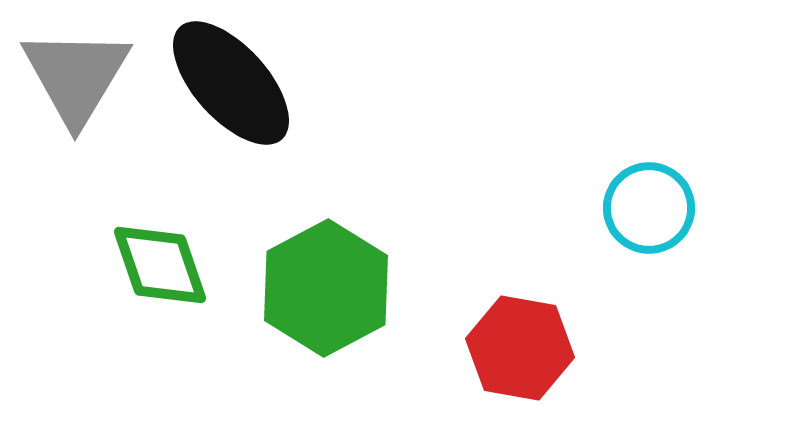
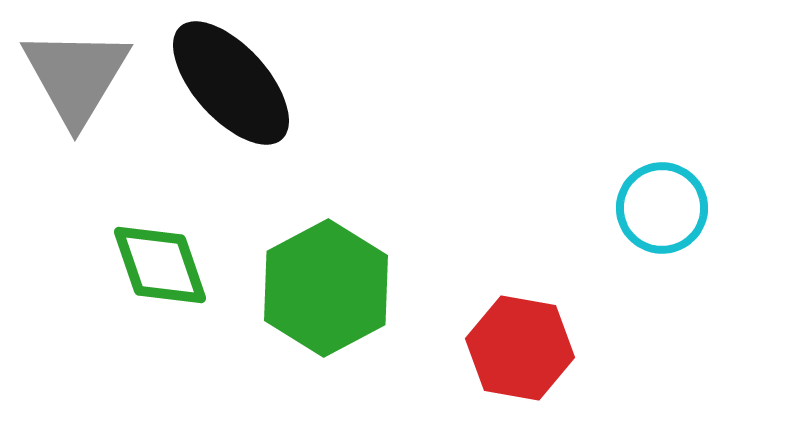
cyan circle: moved 13 px right
